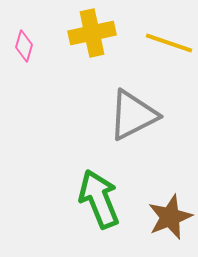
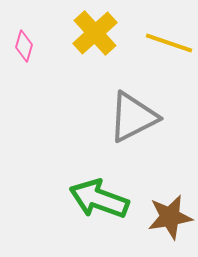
yellow cross: moved 3 px right; rotated 30 degrees counterclockwise
gray triangle: moved 2 px down
green arrow: rotated 48 degrees counterclockwise
brown star: rotated 12 degrees clockwise
